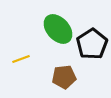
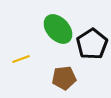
brown pentagon: moved 1 px down
